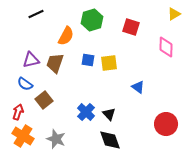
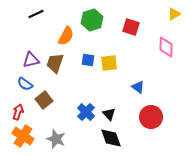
red circle: moved 15 px left, 7 px up
black diamond: moved 1 px right, 2 px up
